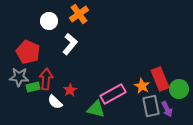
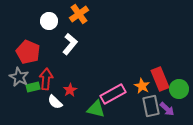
gray star: rotated 24 degrees clockwise
purple arrow: rotated 21 degrees counterclockwise
